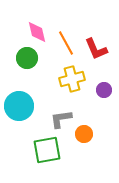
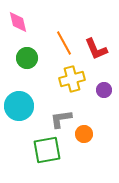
pink diamond: moved 19 px left, 10 px up
orange line: moved 2 px left
